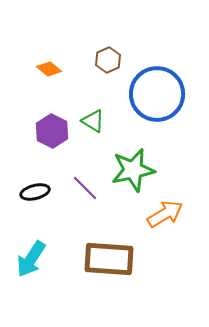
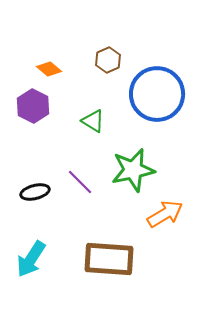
purple hexagon: moved 19 px left, 25 px up
purple line: moved 5 px left, 6 px up
